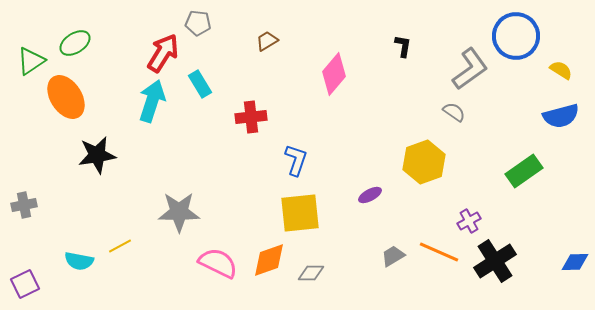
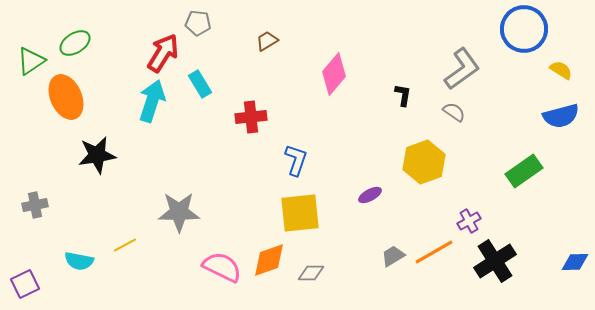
blue circle: moved 8 px right, 7 px up
black L-shape: moved 49 px down
gray L-shape: moved 8 px left
orange ellipse: rotated 9 degrees clockwise
gray cross: moved 11 px right
yellow line: moved 5 px right, 1 px up
orange line: moved 5 px left; rotated 54 degrees counterclockwise
pink semicircle: moved 4 px right, 4 px down
